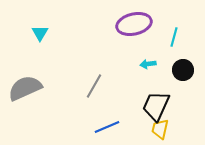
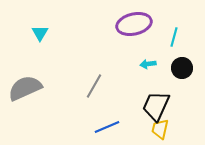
black circle: moved 1 px left, 2 px up
